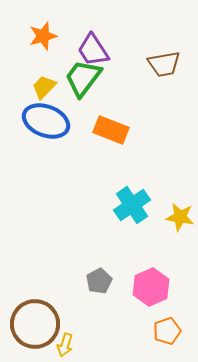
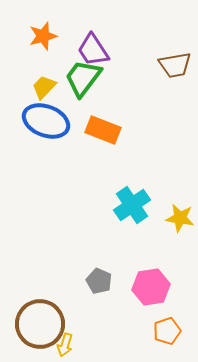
brown trapezoid: moved 11 px right, 1 px down
orange rectangle: moved 8 px left
yellow star: moved 1 px down
gray pentagon: rotated 20 degrees counterclockwise
pink hexagon: rotated 15 degrees clockwise
brown circle: moved 5 px right
